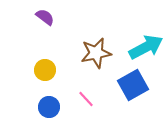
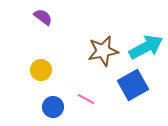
purple semicircle: moved 2 px left
brown star: moved 7 px right, 2 px up
yellow circle: moved 4 px left
pink line: rotated 18 degrees counterclockwise
blue circle: moved 4 px right
